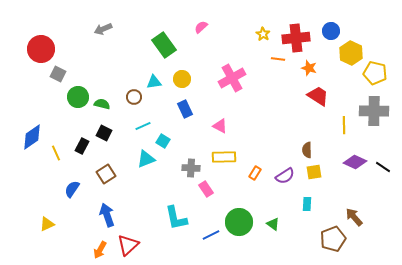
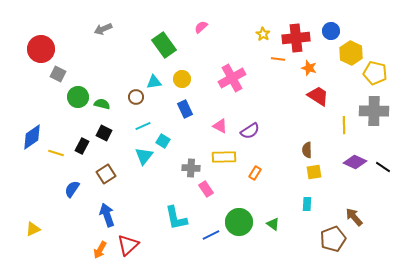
brown circle at (134, 97): moved 2 px right
yellow line at (56, 153): rotated 49 degrees counterclockwise
cyan triangle at (146, 159): moved 2 px left, 3 px up; rotated 30 degrees counterclockwise
purple semicircle at (285, 176): moved 35 px left, 45 px up
yellow triangle at (47, 224): moved 14 px left, 5 px down
